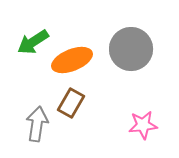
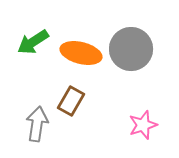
orange ellipse: moved 9 px right, 7 px up; rotated 36 degrees clockwise
brown rectangle: moved 2 px up
pink star: rotated 12 degrees counterclockwise
